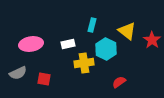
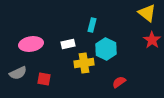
yellow triangle: moved 20 px right, 18 px up
